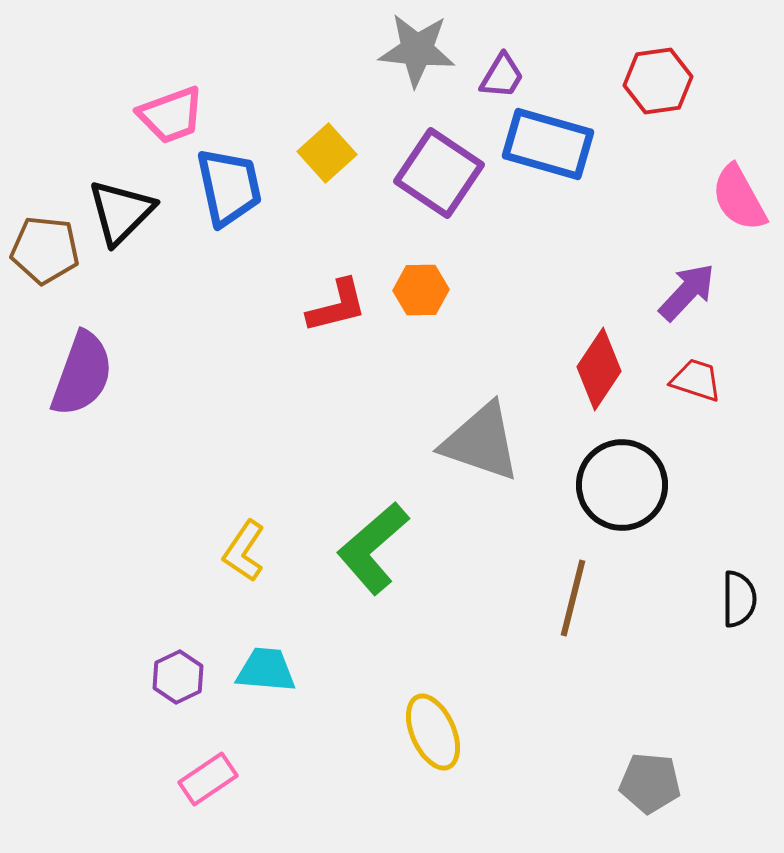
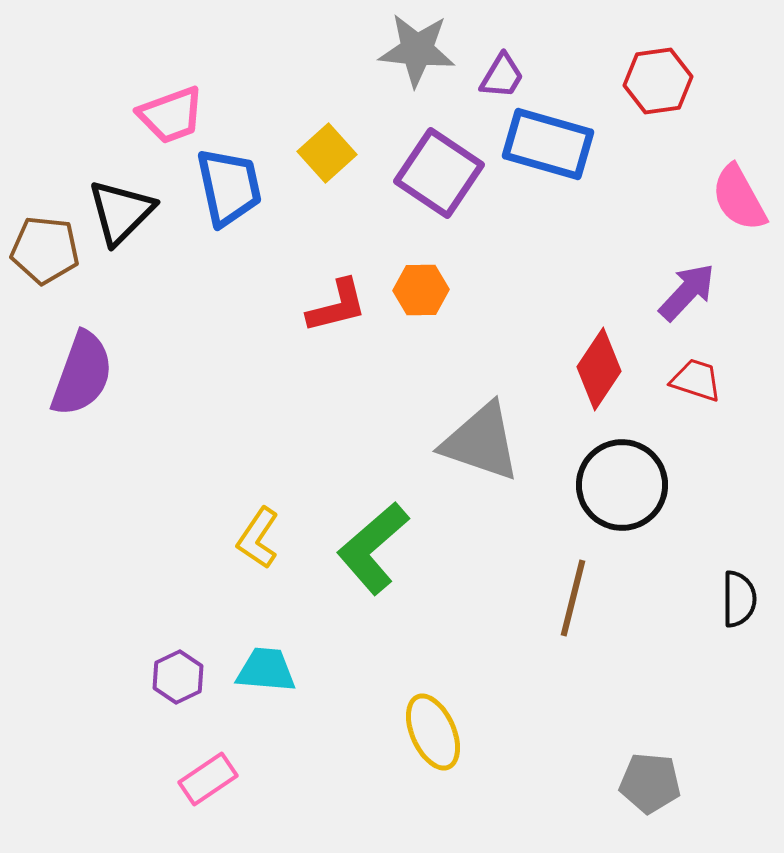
yellow L-shape: moved 14 px right, 13 px up
